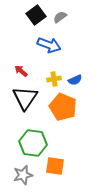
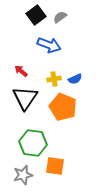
blue semicircle: moved 1 px up
